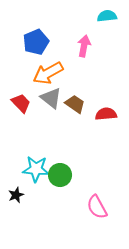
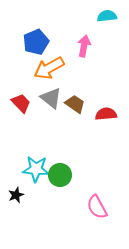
orange arrow: moved 1 px right, 5 px up
